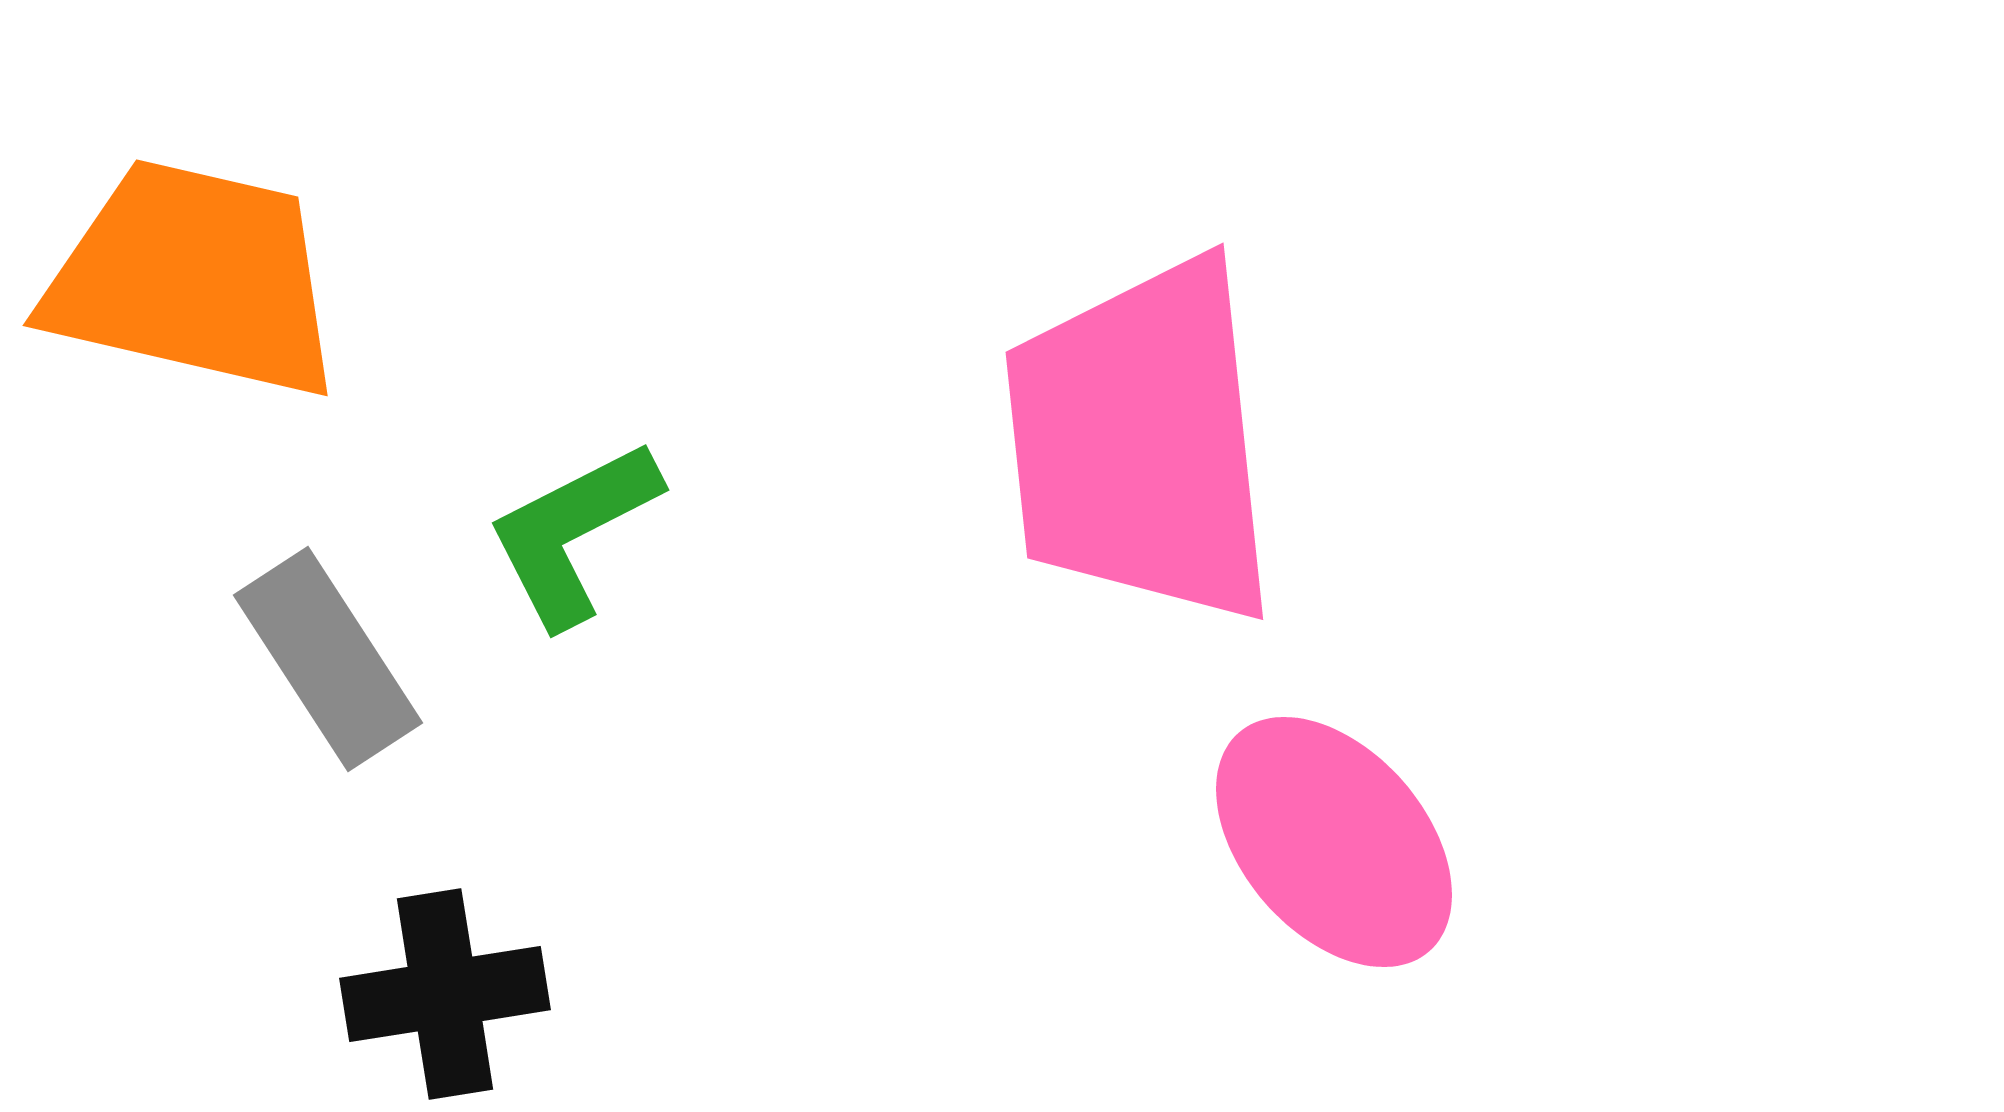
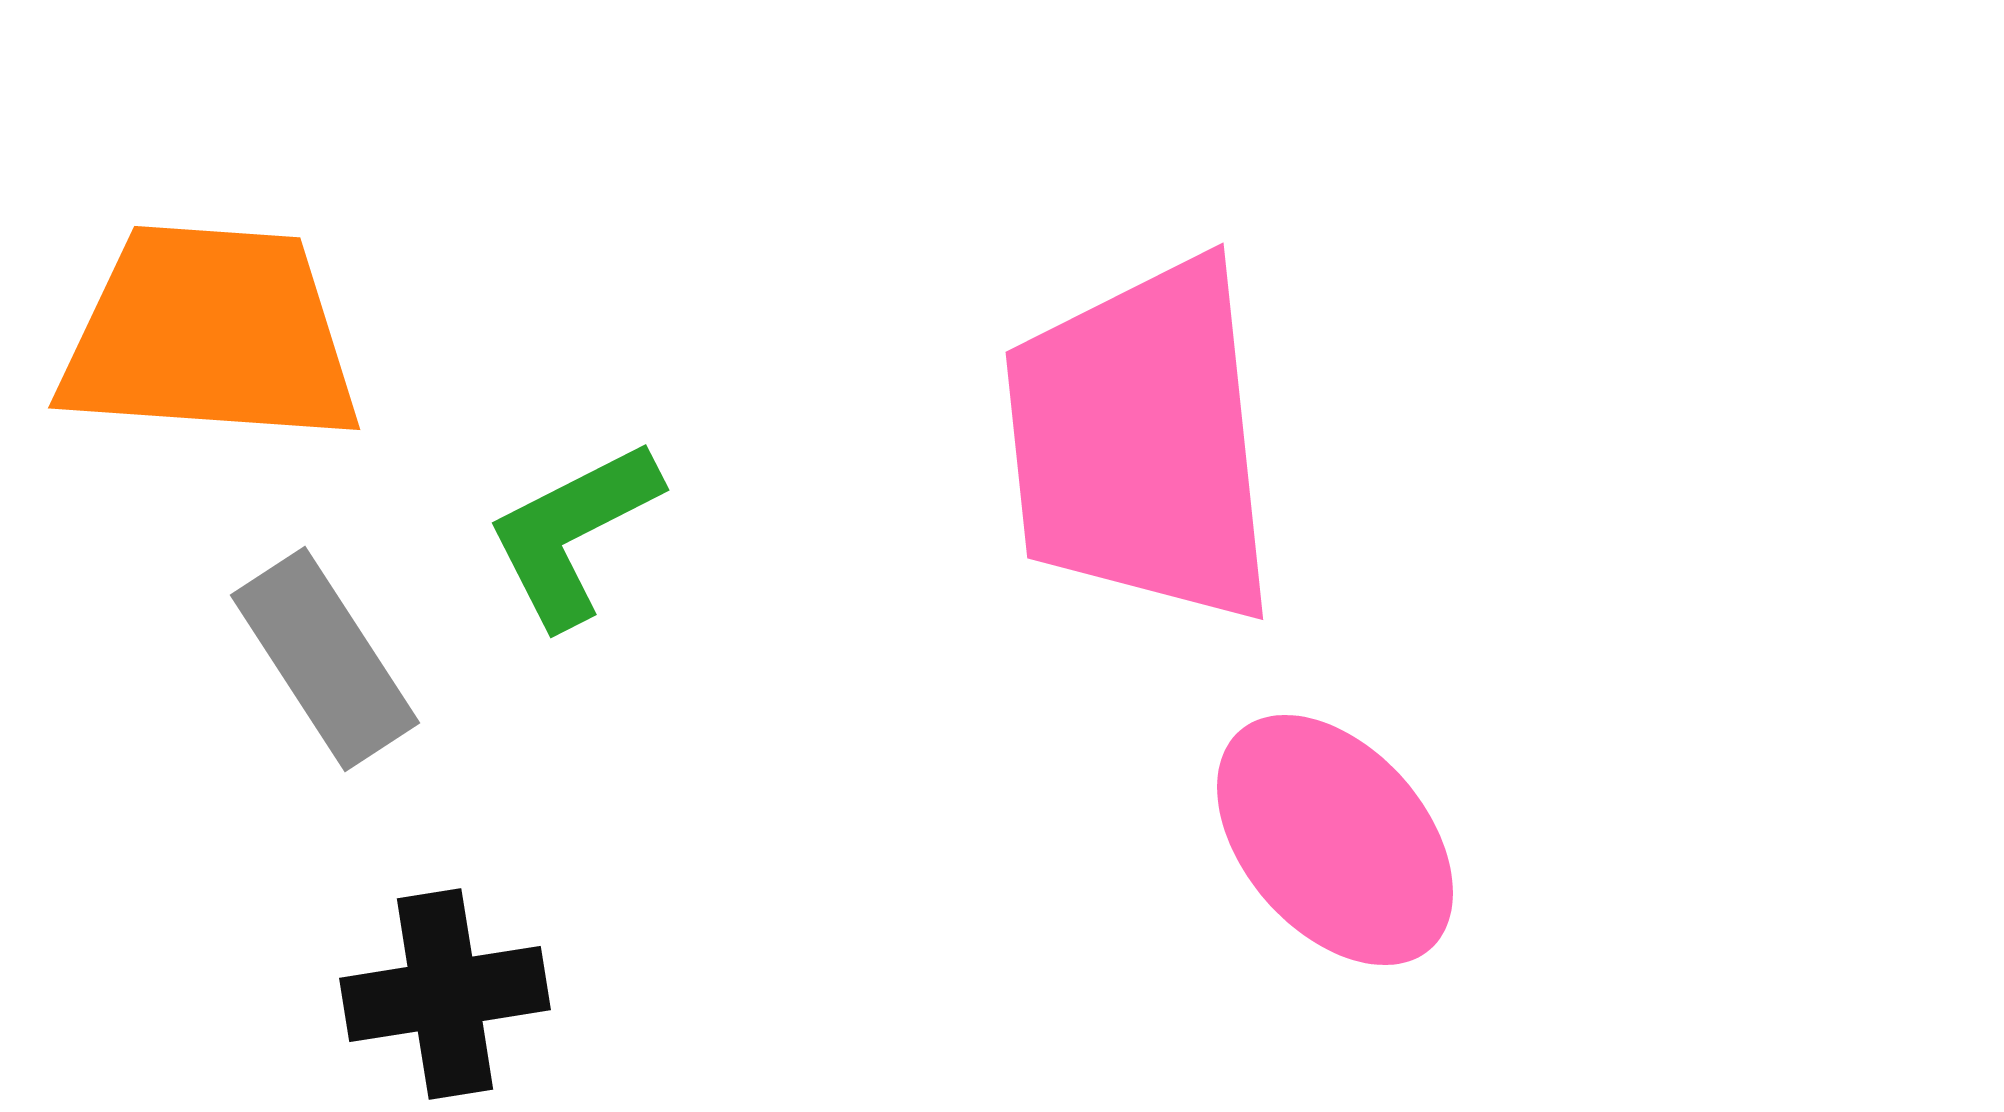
orange trapezoid: moved 16 px right, 56 px down; rotated 9 degrees counterclockwise
gray rectangle: moved 3 px left
pink ellipse: moved 1 px right, 2 px up
